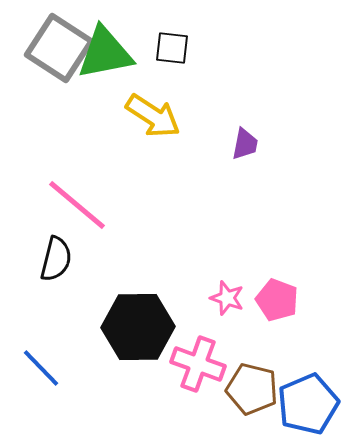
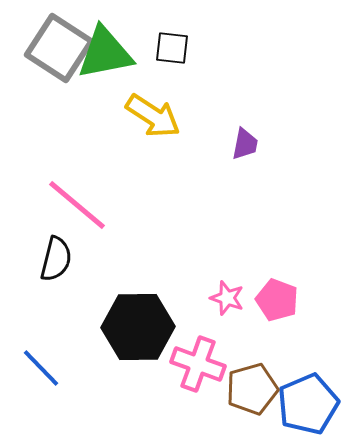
brown pentagon: rotated 30 degrees counterclockwise
